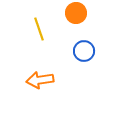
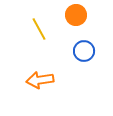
orange circle: moved 2 px down
yellow line: rotated 10 degrees counterclockwise
